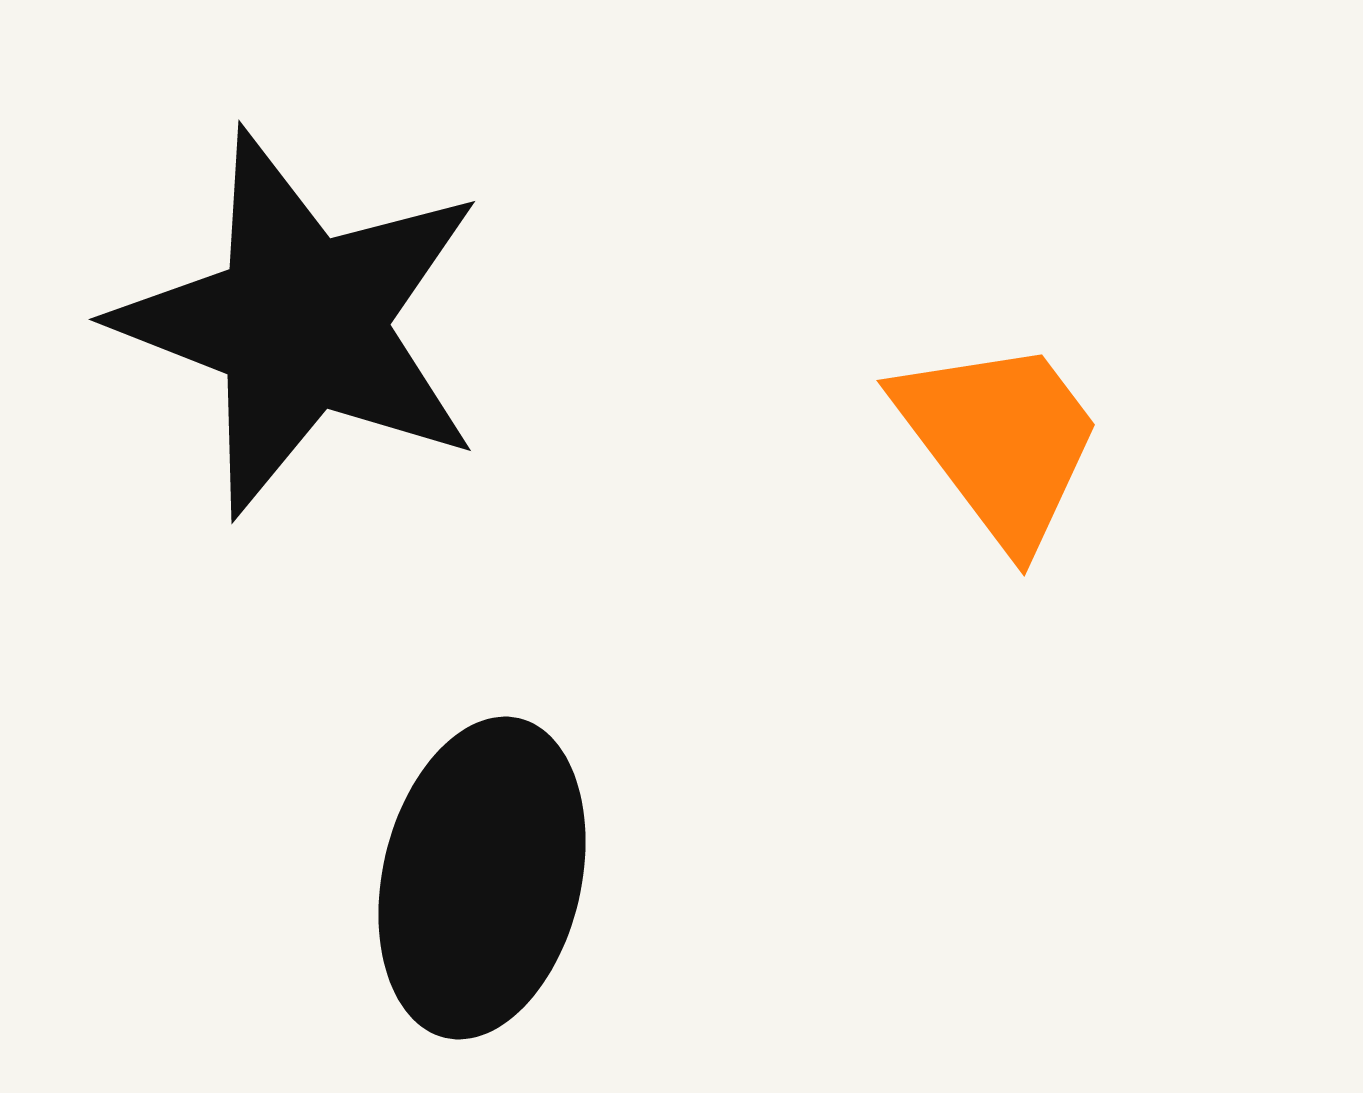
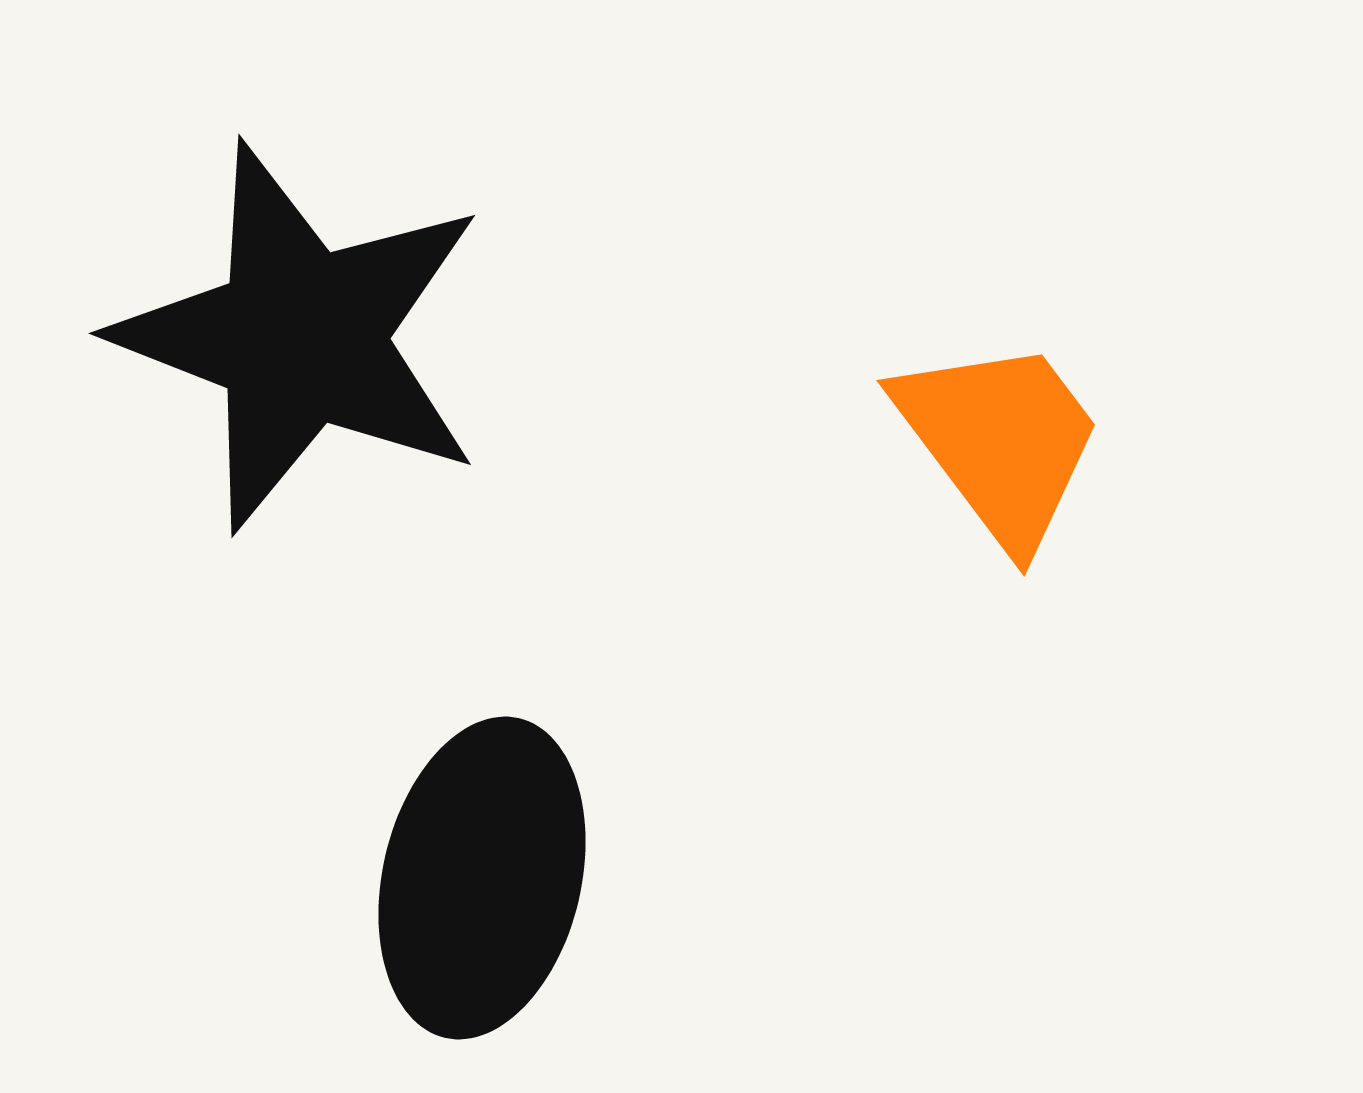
black star: moved 14 px down
